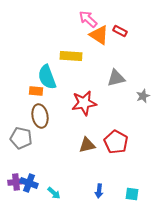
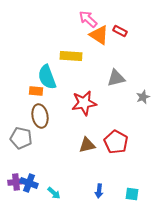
gray star: moved 1 px down
